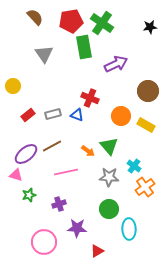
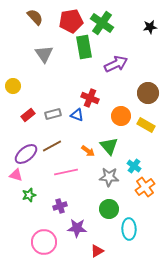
brown circle: moved 2 px down
purple cross: moved 1 px right, 2 px down
